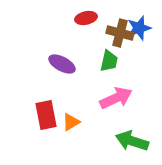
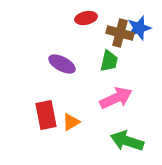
green arrow: moved 5 px left
